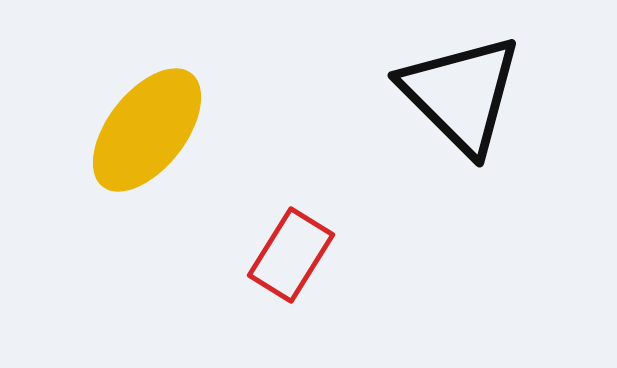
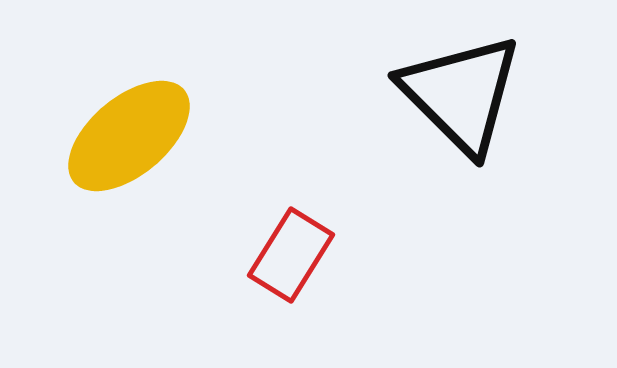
yellow ellipse: moved 18 px left, 6 px down; rotated 12 degrees clockwise
